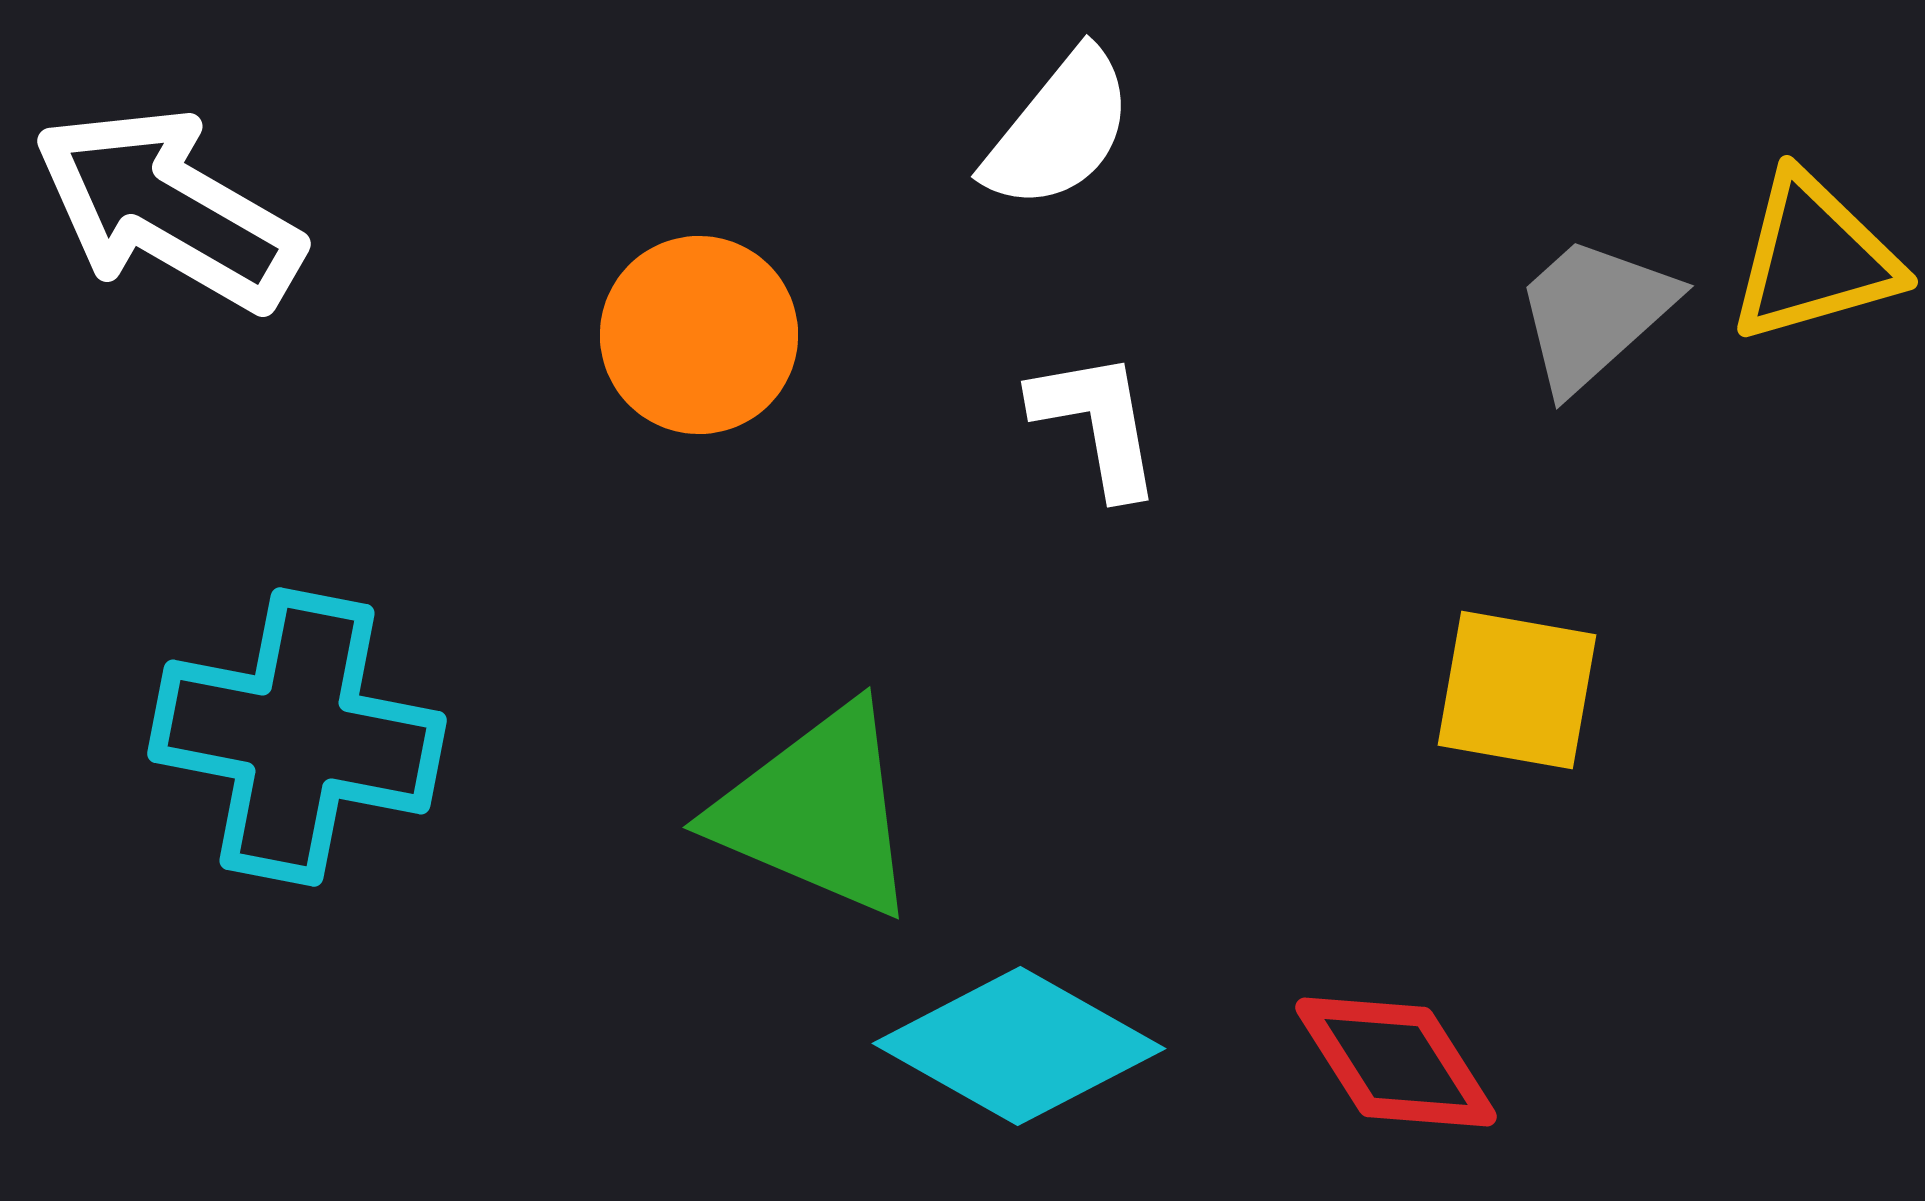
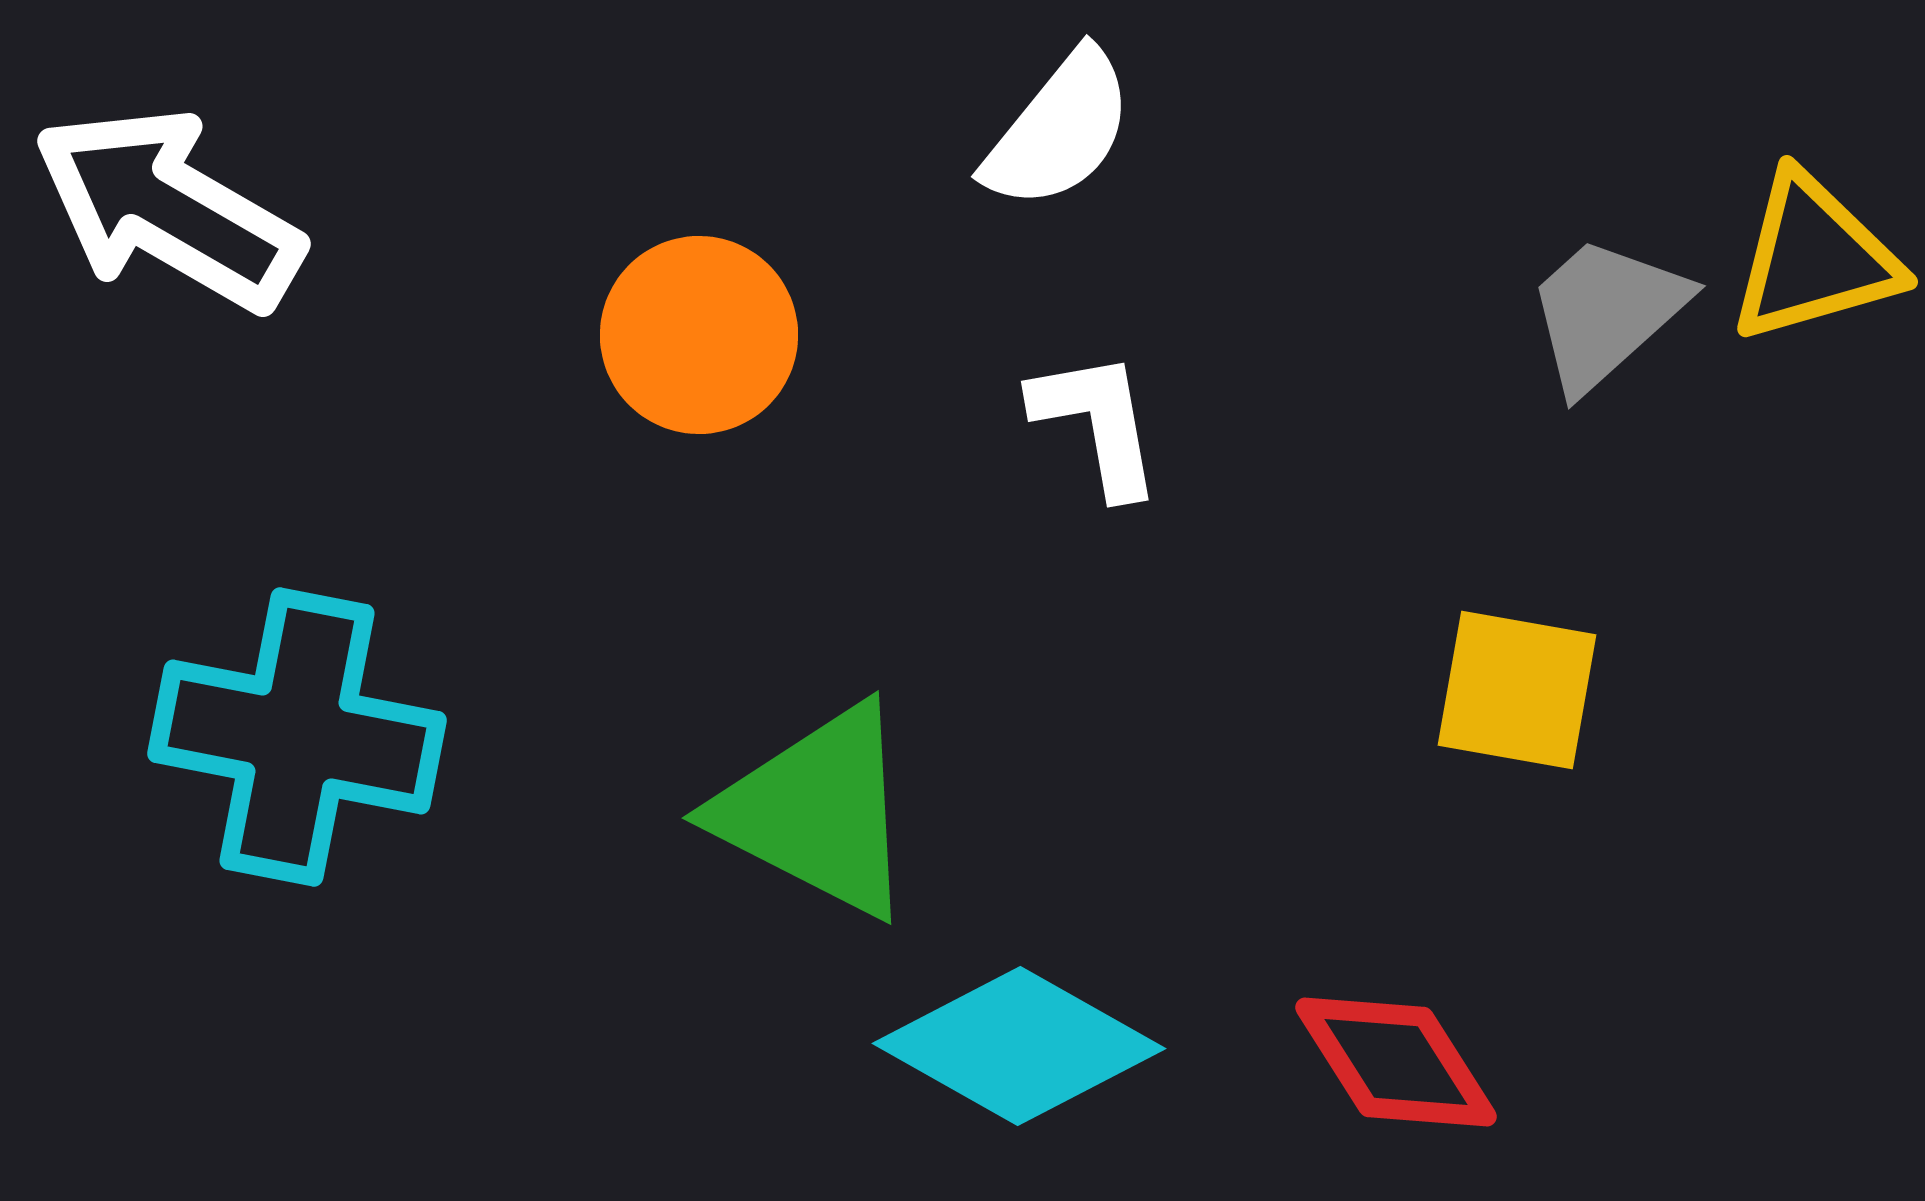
gray trapezoid: moved 12 px right
green triangle: rotated 4 degrees clockwise
